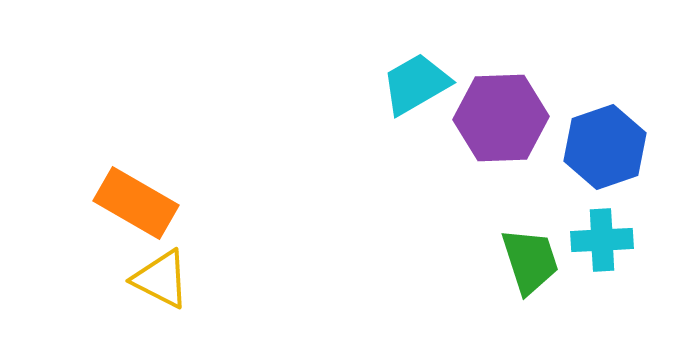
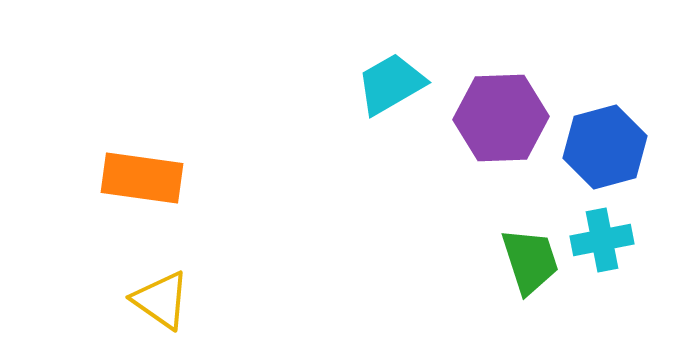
cyan trapezoid: moved 25 px left
blue hexagon: rotated 4 degrees clockwise
orange rectangle: moved 6 px right, 25 px up; rotated 22 degrees counterclockwise
cyan cross: rotated 8 degrees counterclockwise
yellow triangle: moved 21 px down; rotated 8 degrees clockwise
